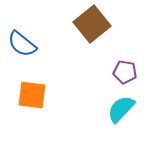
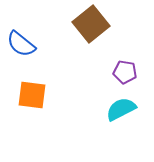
brown square: moved 1 px left
blue semicircle: moved 1 px left
cyan semicircle: rotated 20 degrees clockwise
